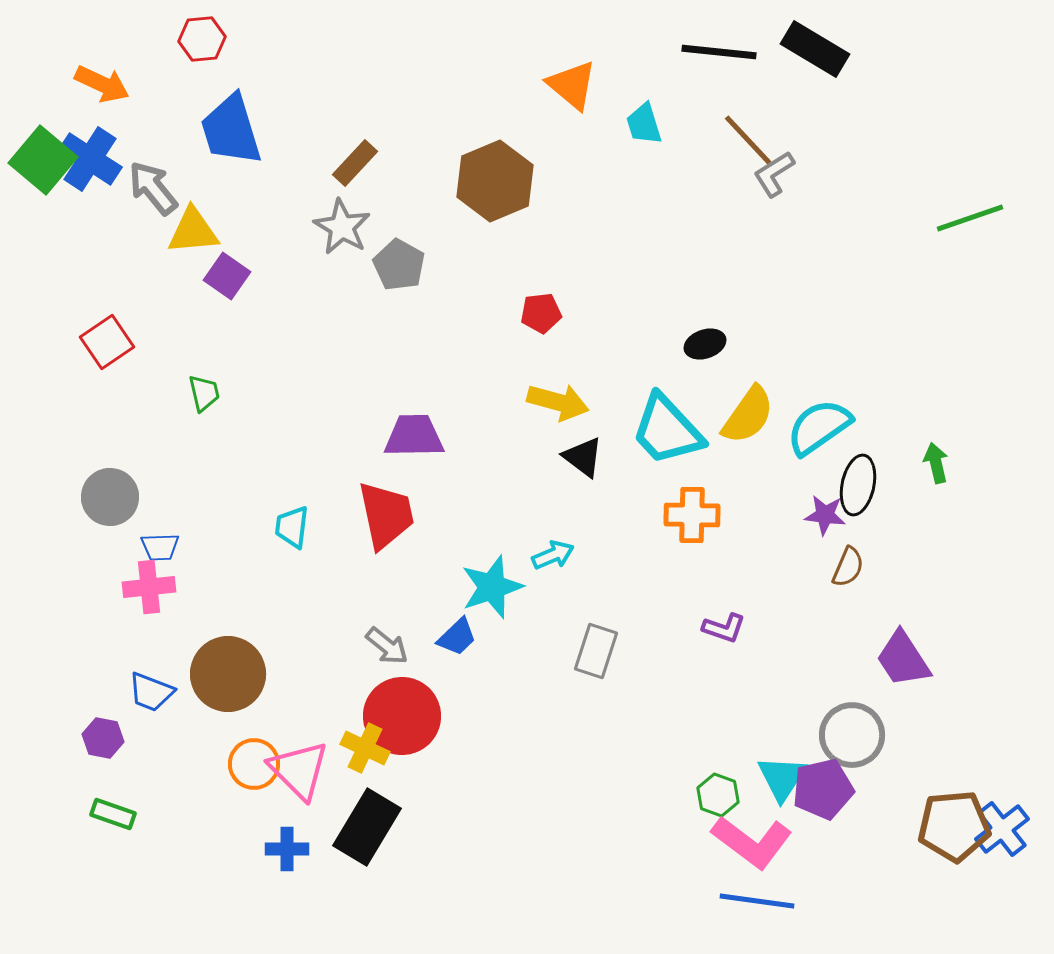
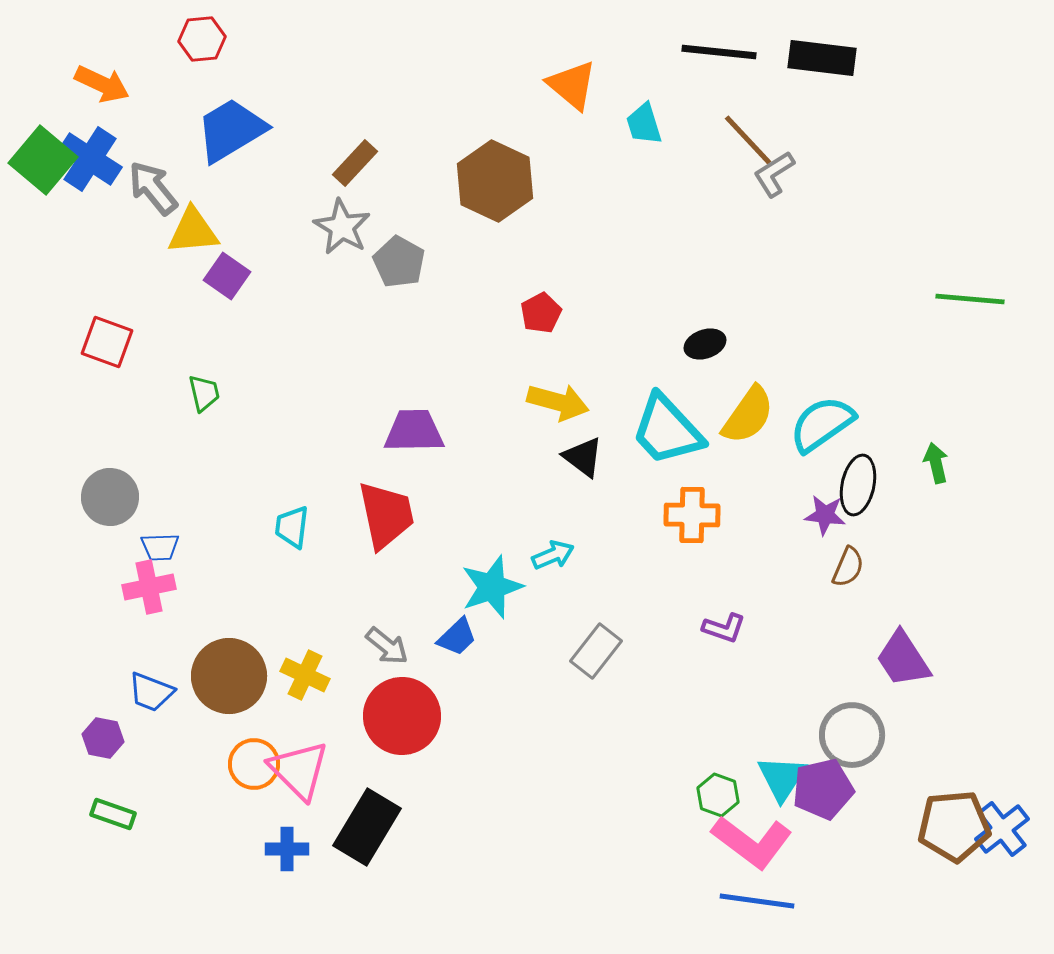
black rectangle at (815, 49): moved 7 px right, 9 px down; rotated 24 degrees counterclockwise
blue trapezoid at (231, 130): rotated 76 degrees clockwise
brown hexagon at (495, 181): rotated 12 degrees counterclockwise
green line at (970, 218): moved 81 px down; rotated 24 degrees clockwise
gray pentagon at (399, 265): moved 3 px up
red pentagon at (541, 313): rotated 21 degrees counterclockwise
red square at (107, 342): rotated 36 degrees counterclockwise
cyan semicircle at (819, 427): moved 3 px right, 3 px up
purple trapezoid at (414, 436): moved 5 px up
pink cross at (149, 587): rotated 6 degrees counterclockwise
gray rectangle at (596, 651): rotated 20 degrees clockwise
brown circle at (228, 674): moved 1 px right, 2 px down
yellow cross at (365, 748): moved 60 px left, 73 px up
